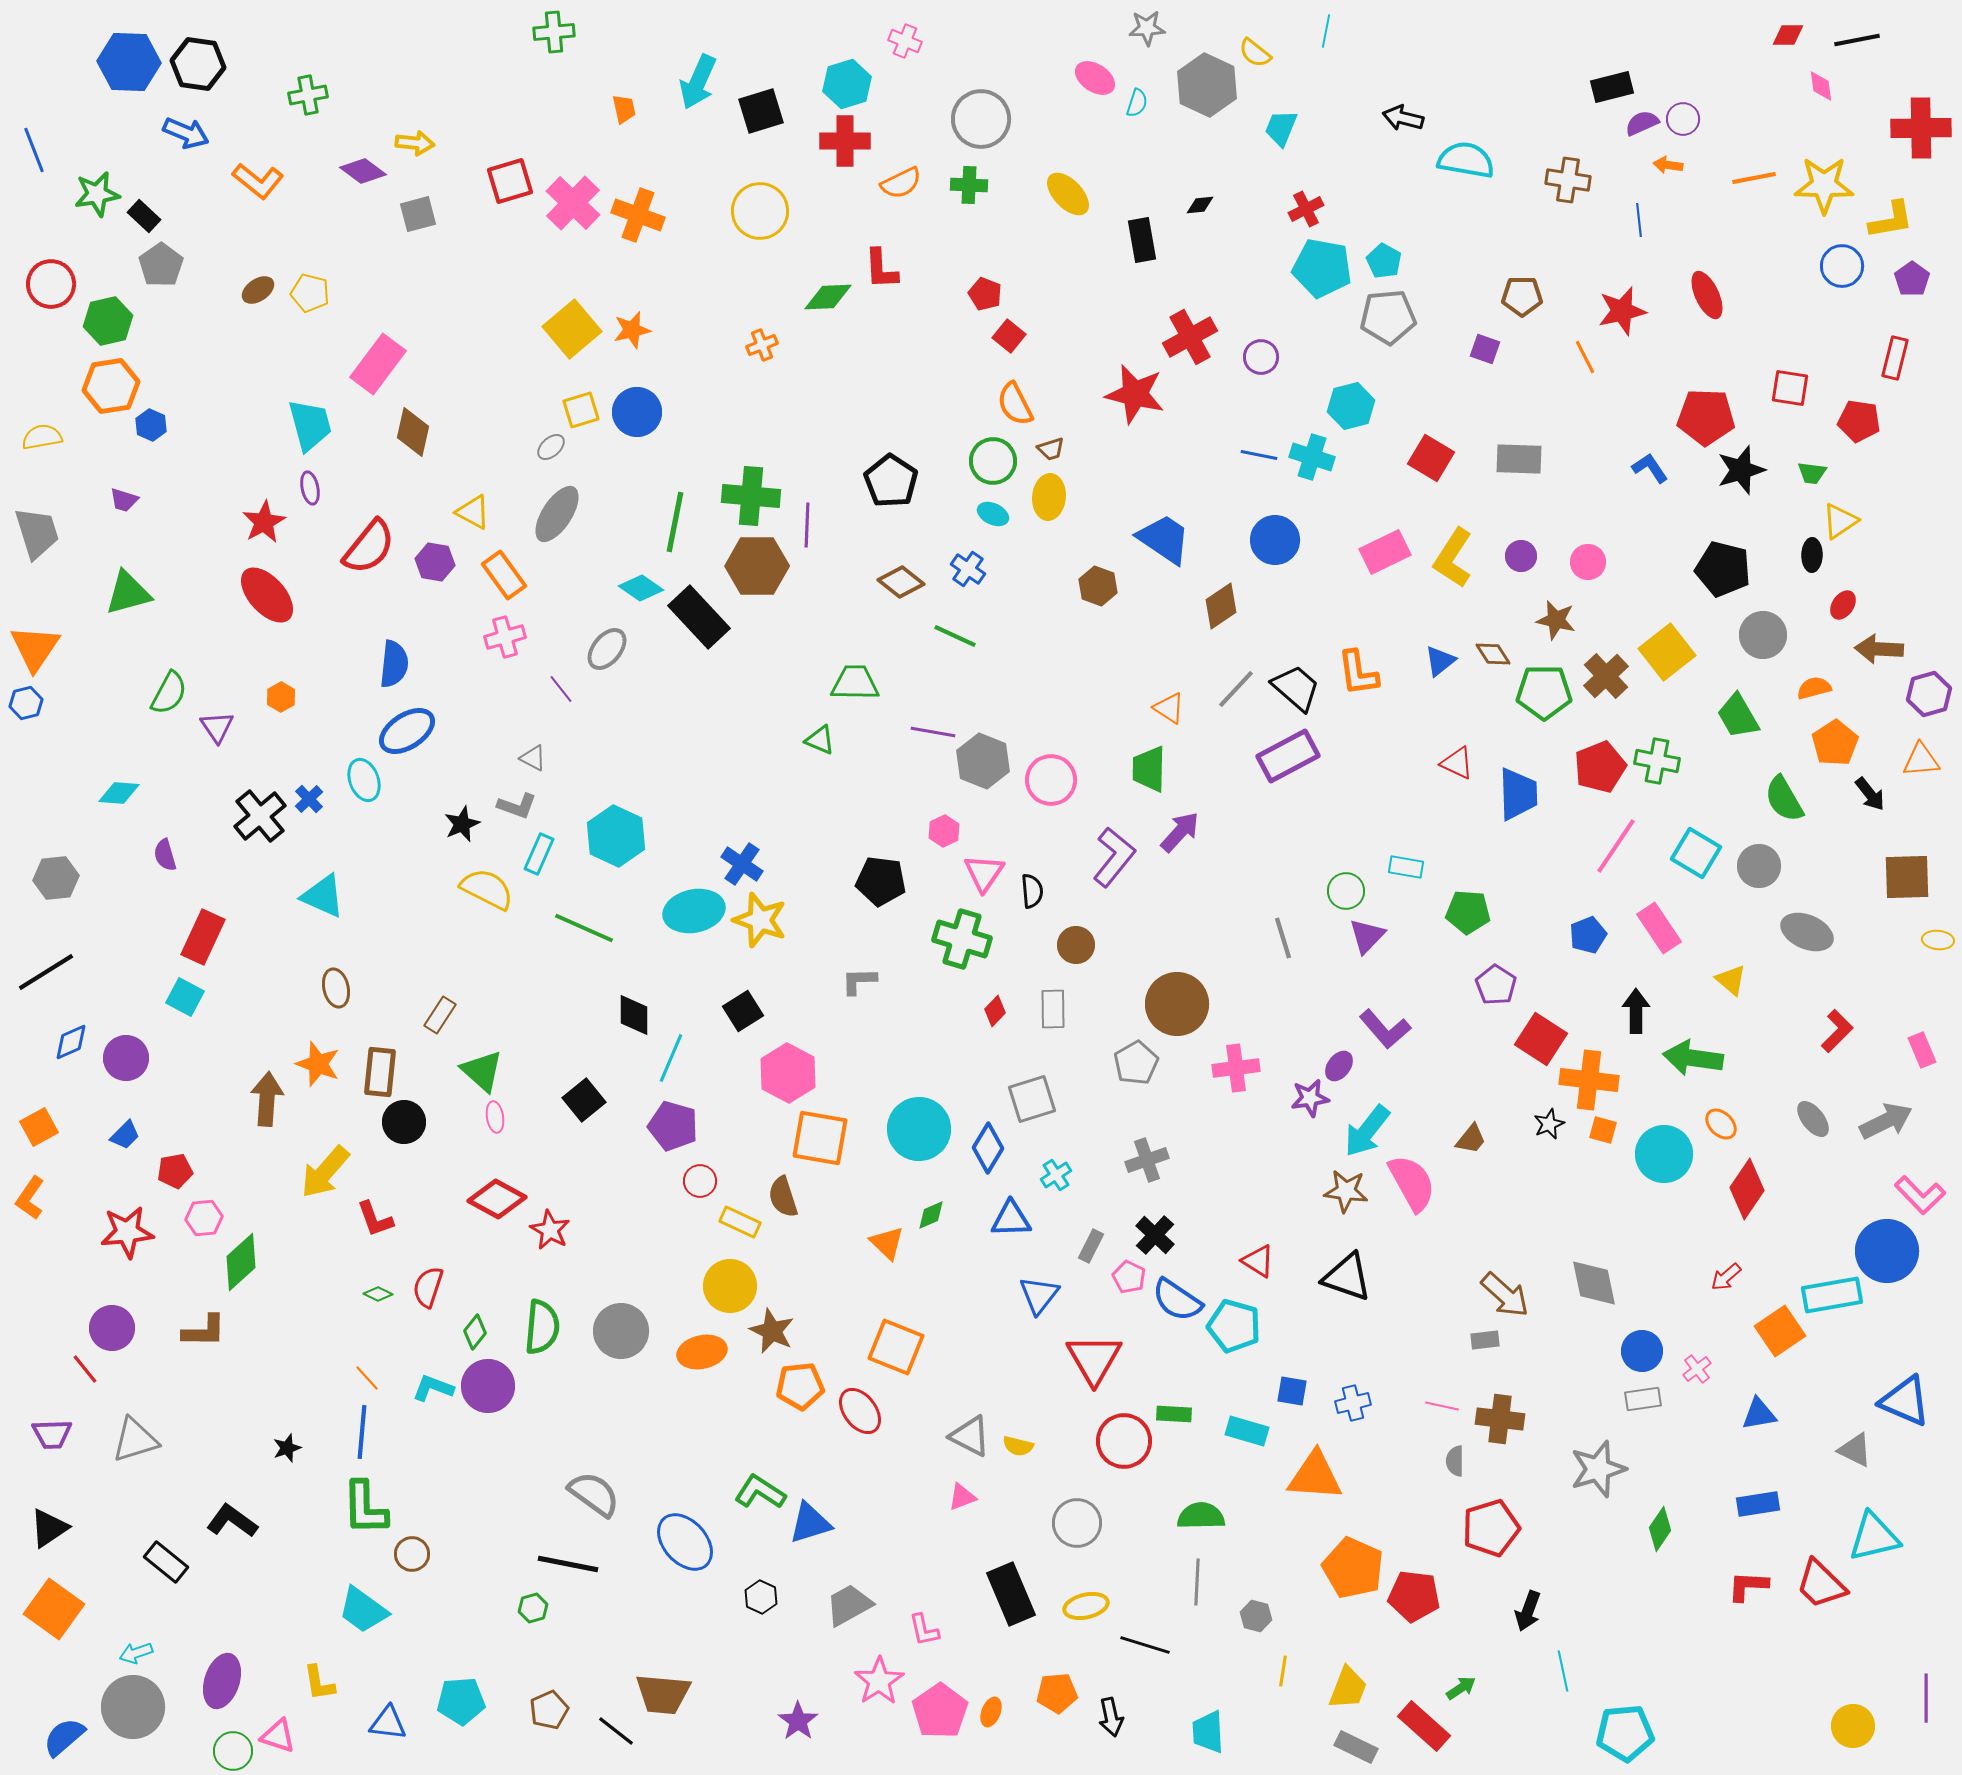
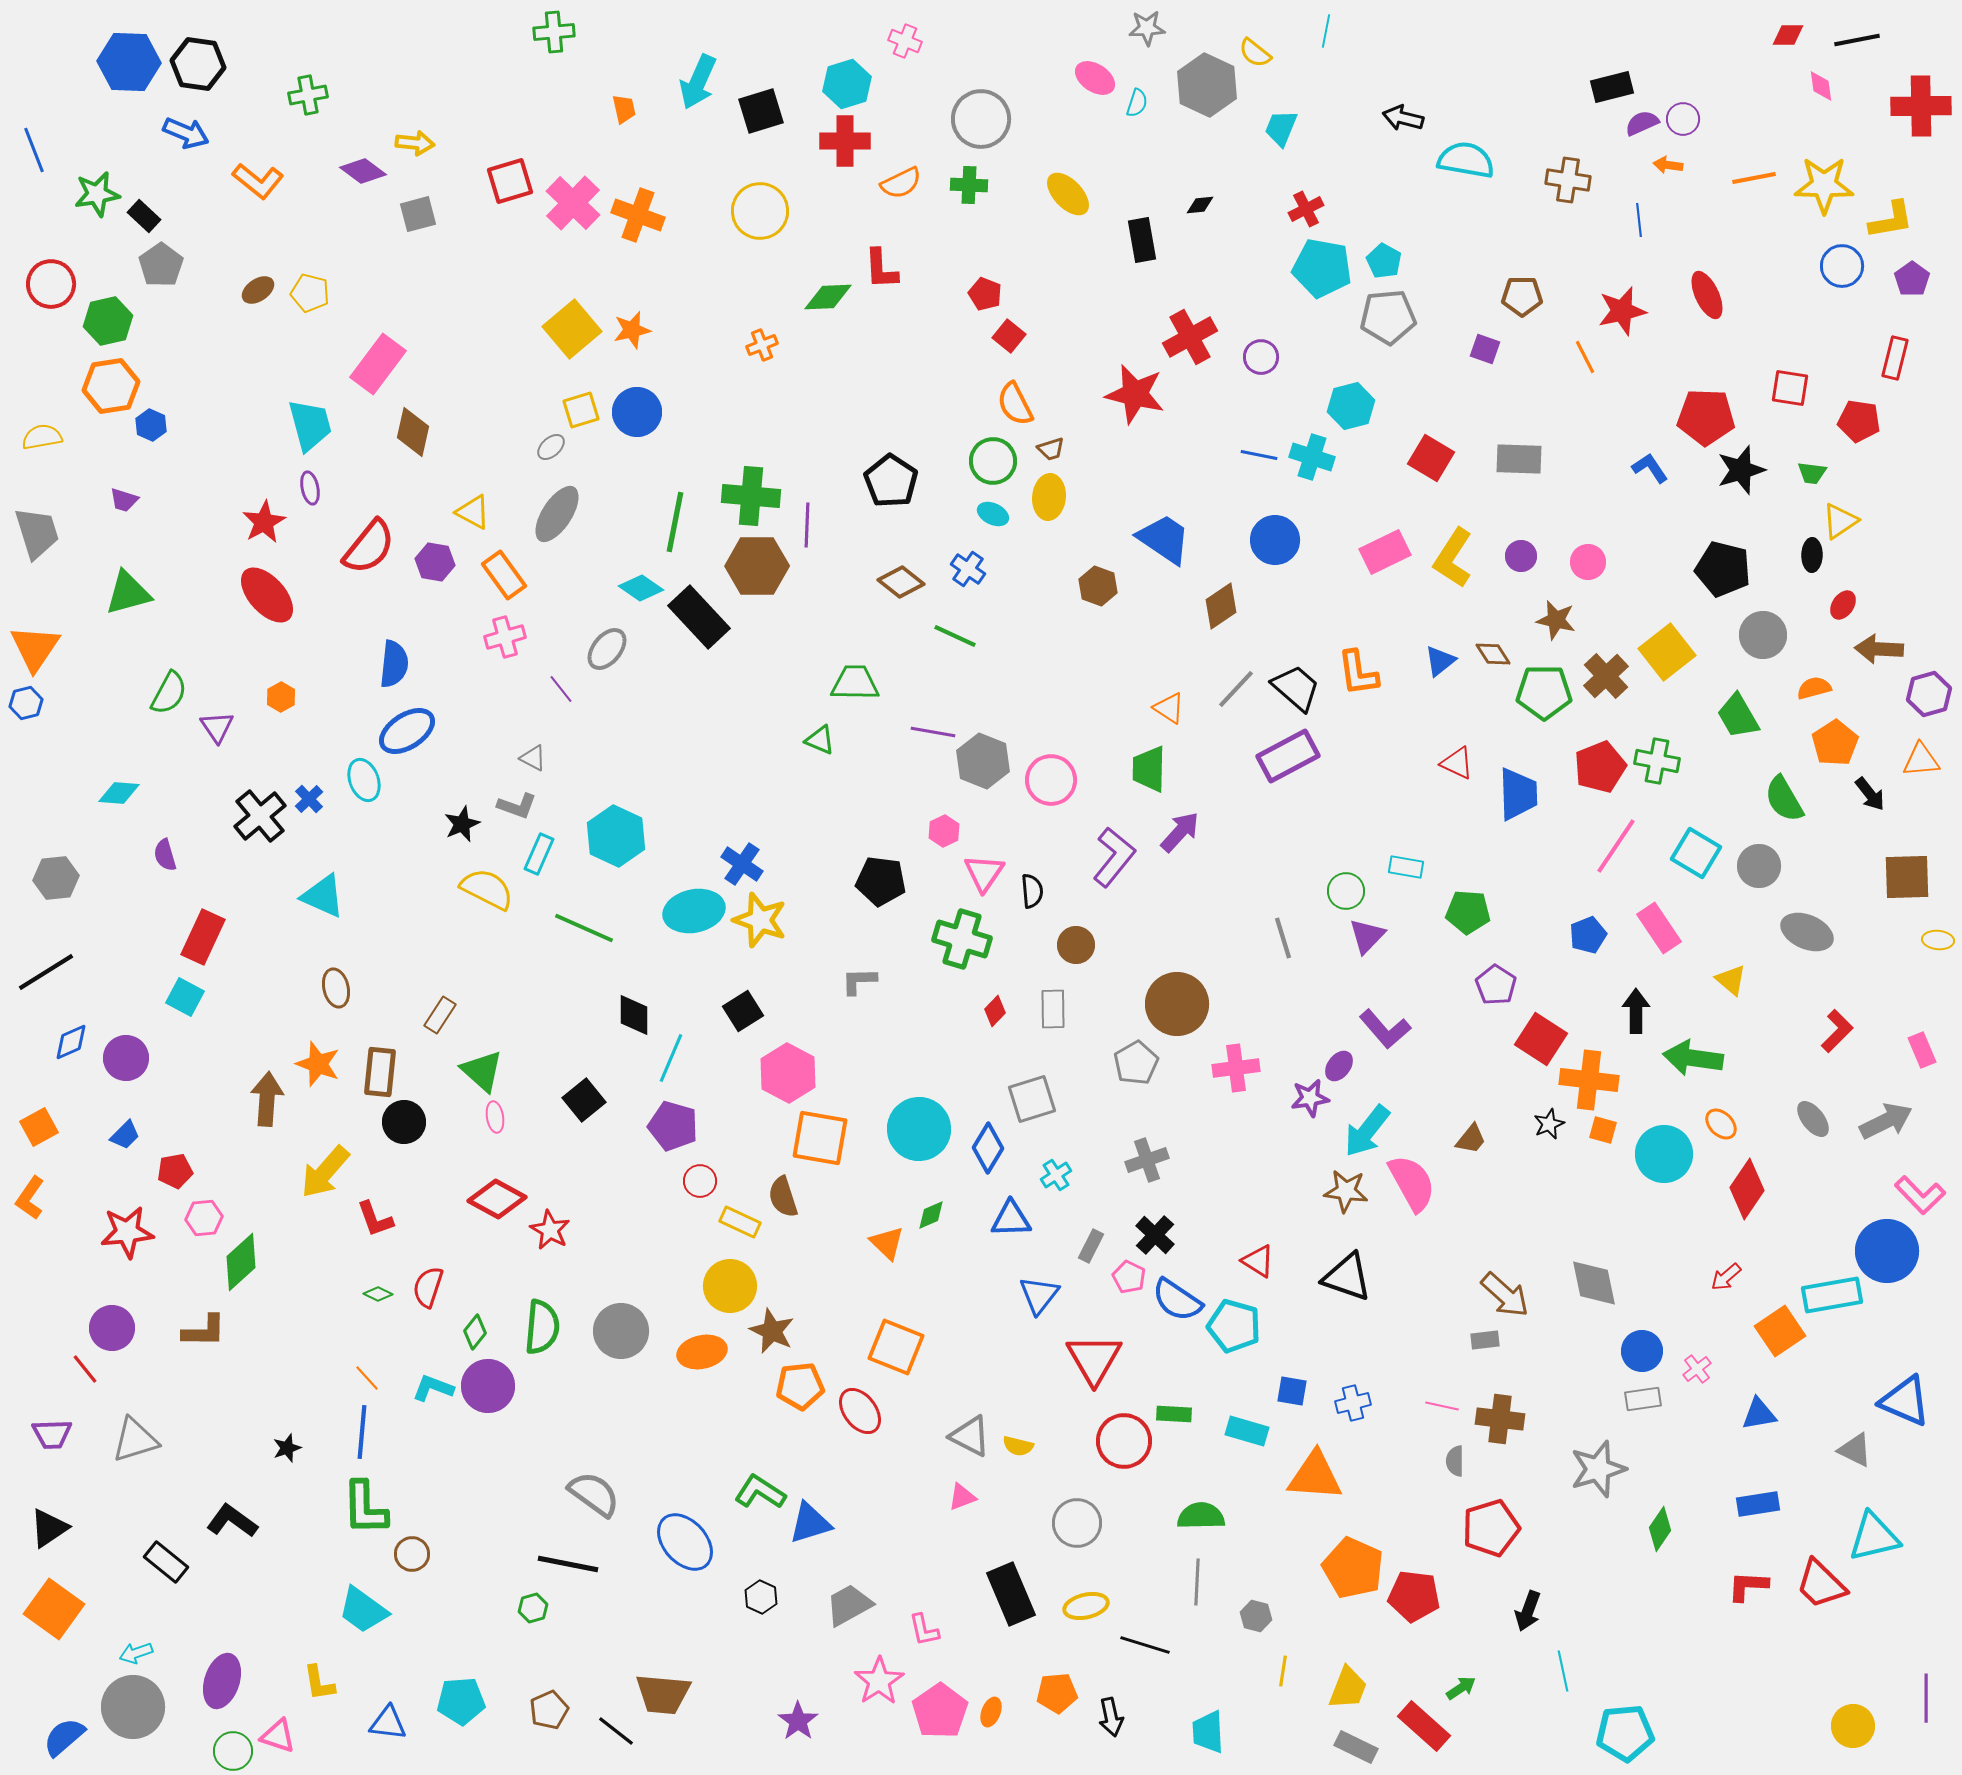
red cross at (1921, 128): moved 22 px up
